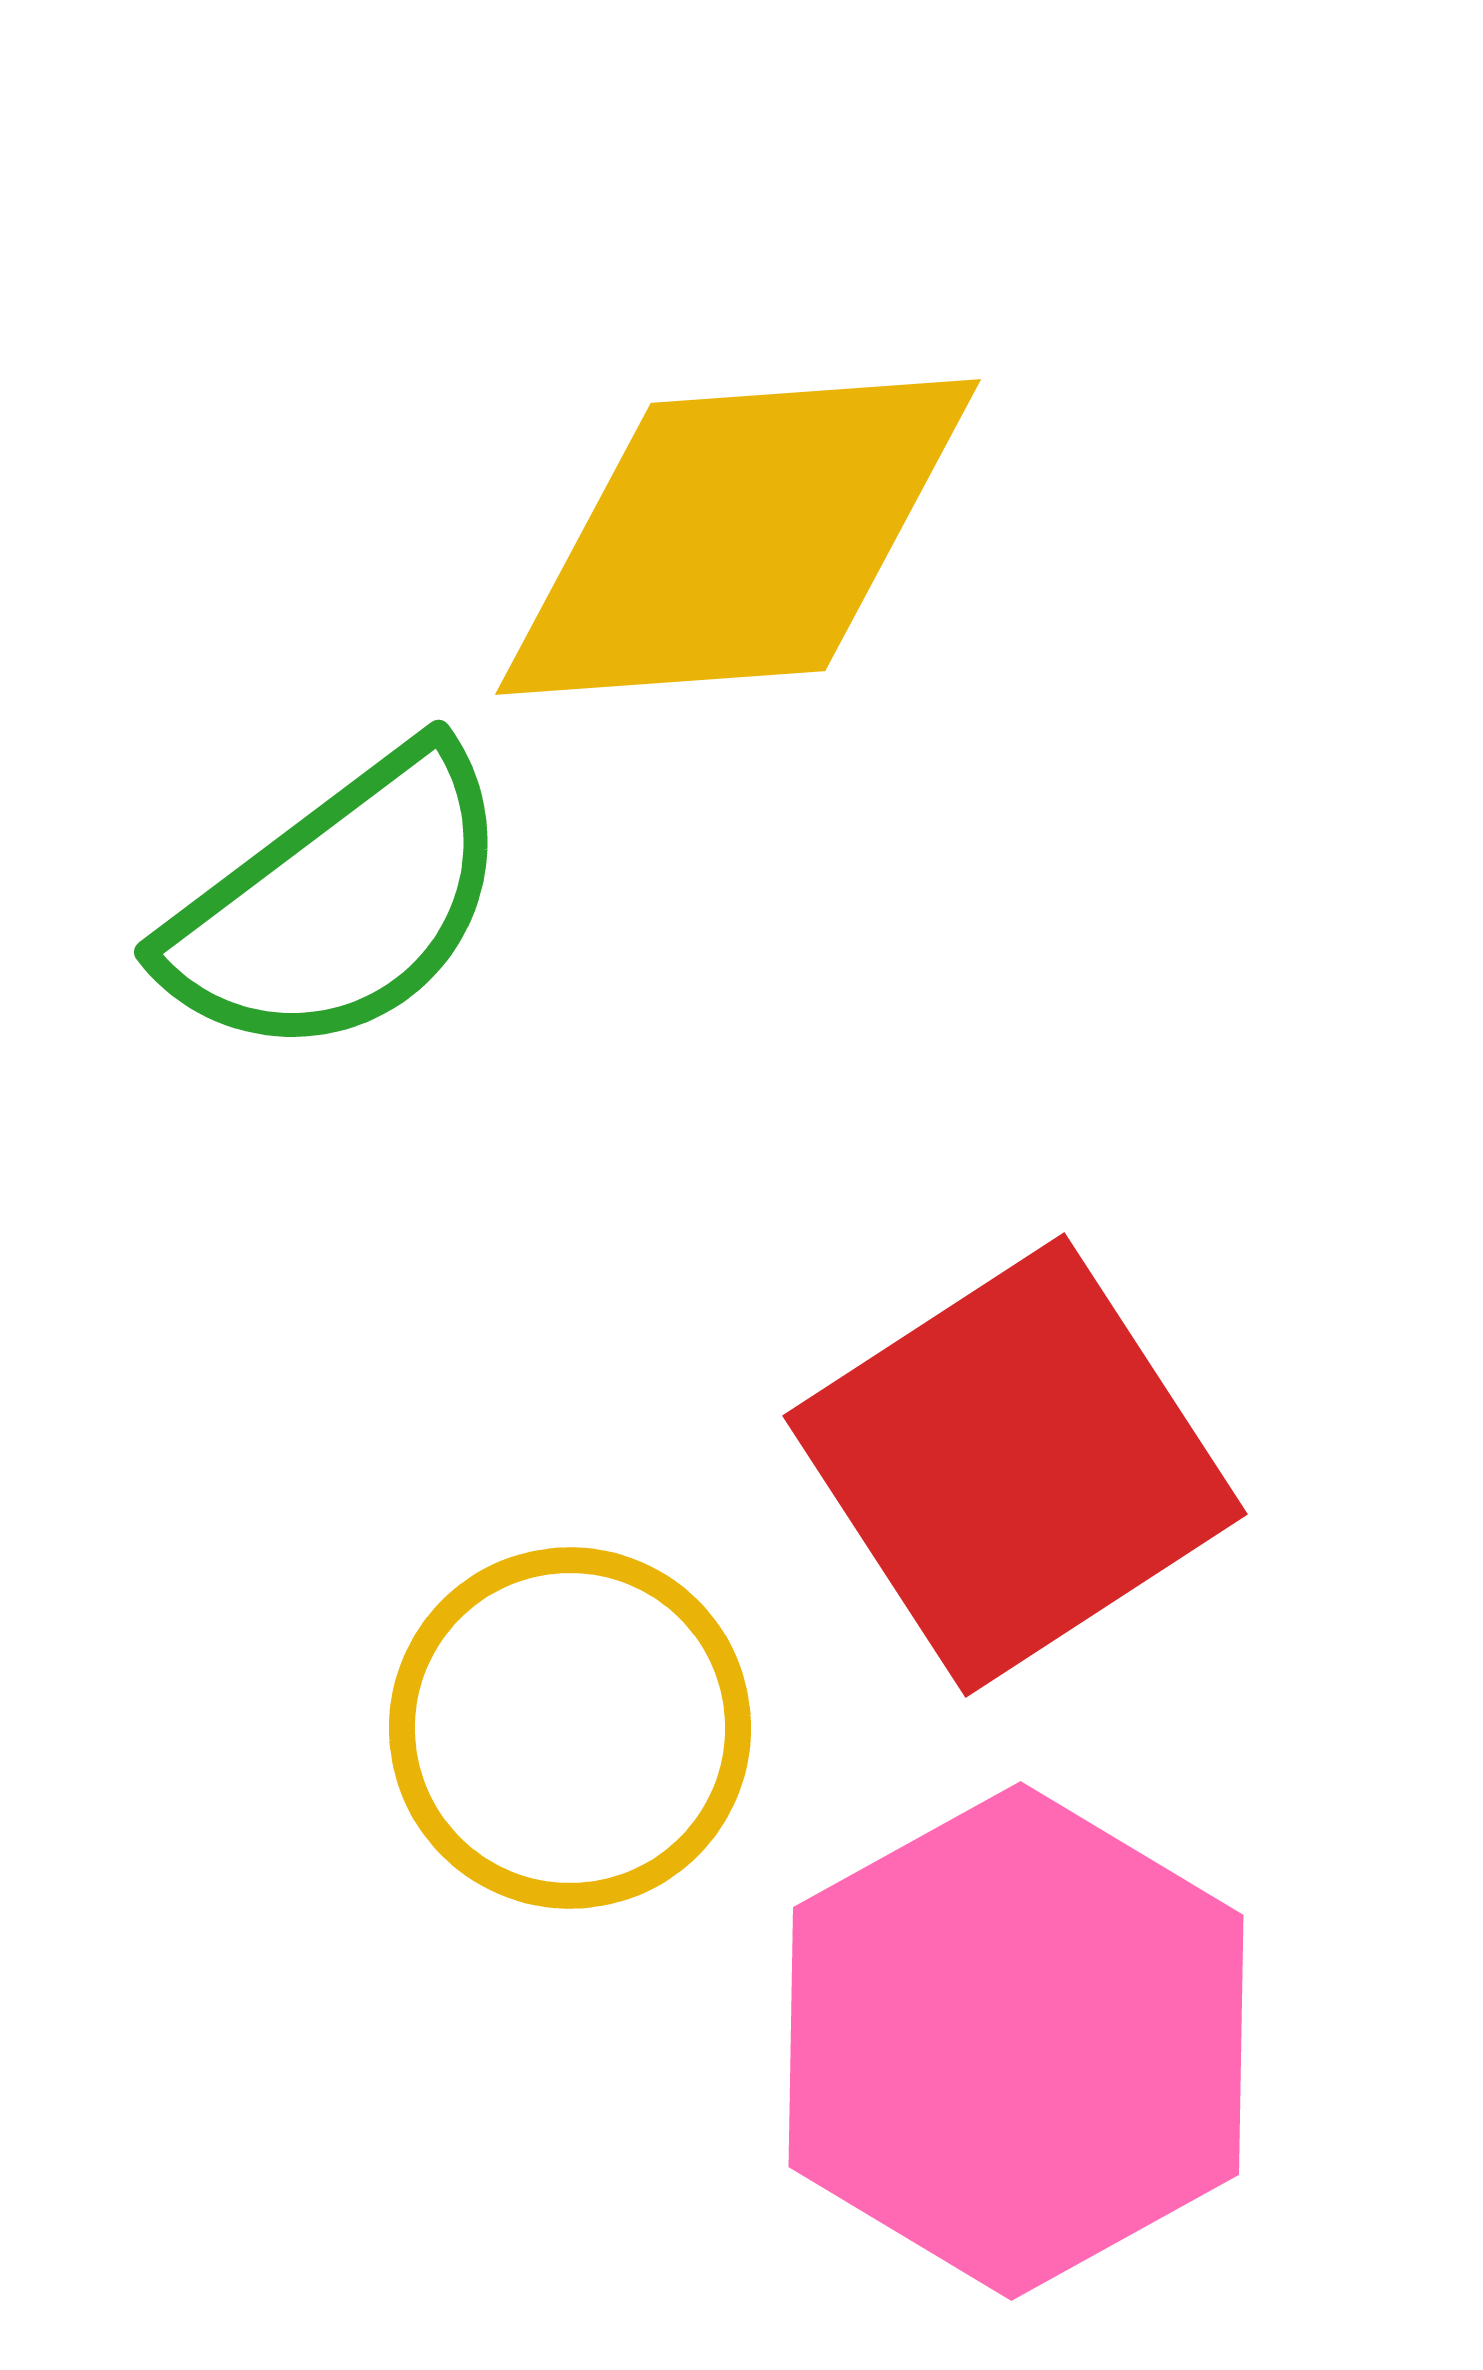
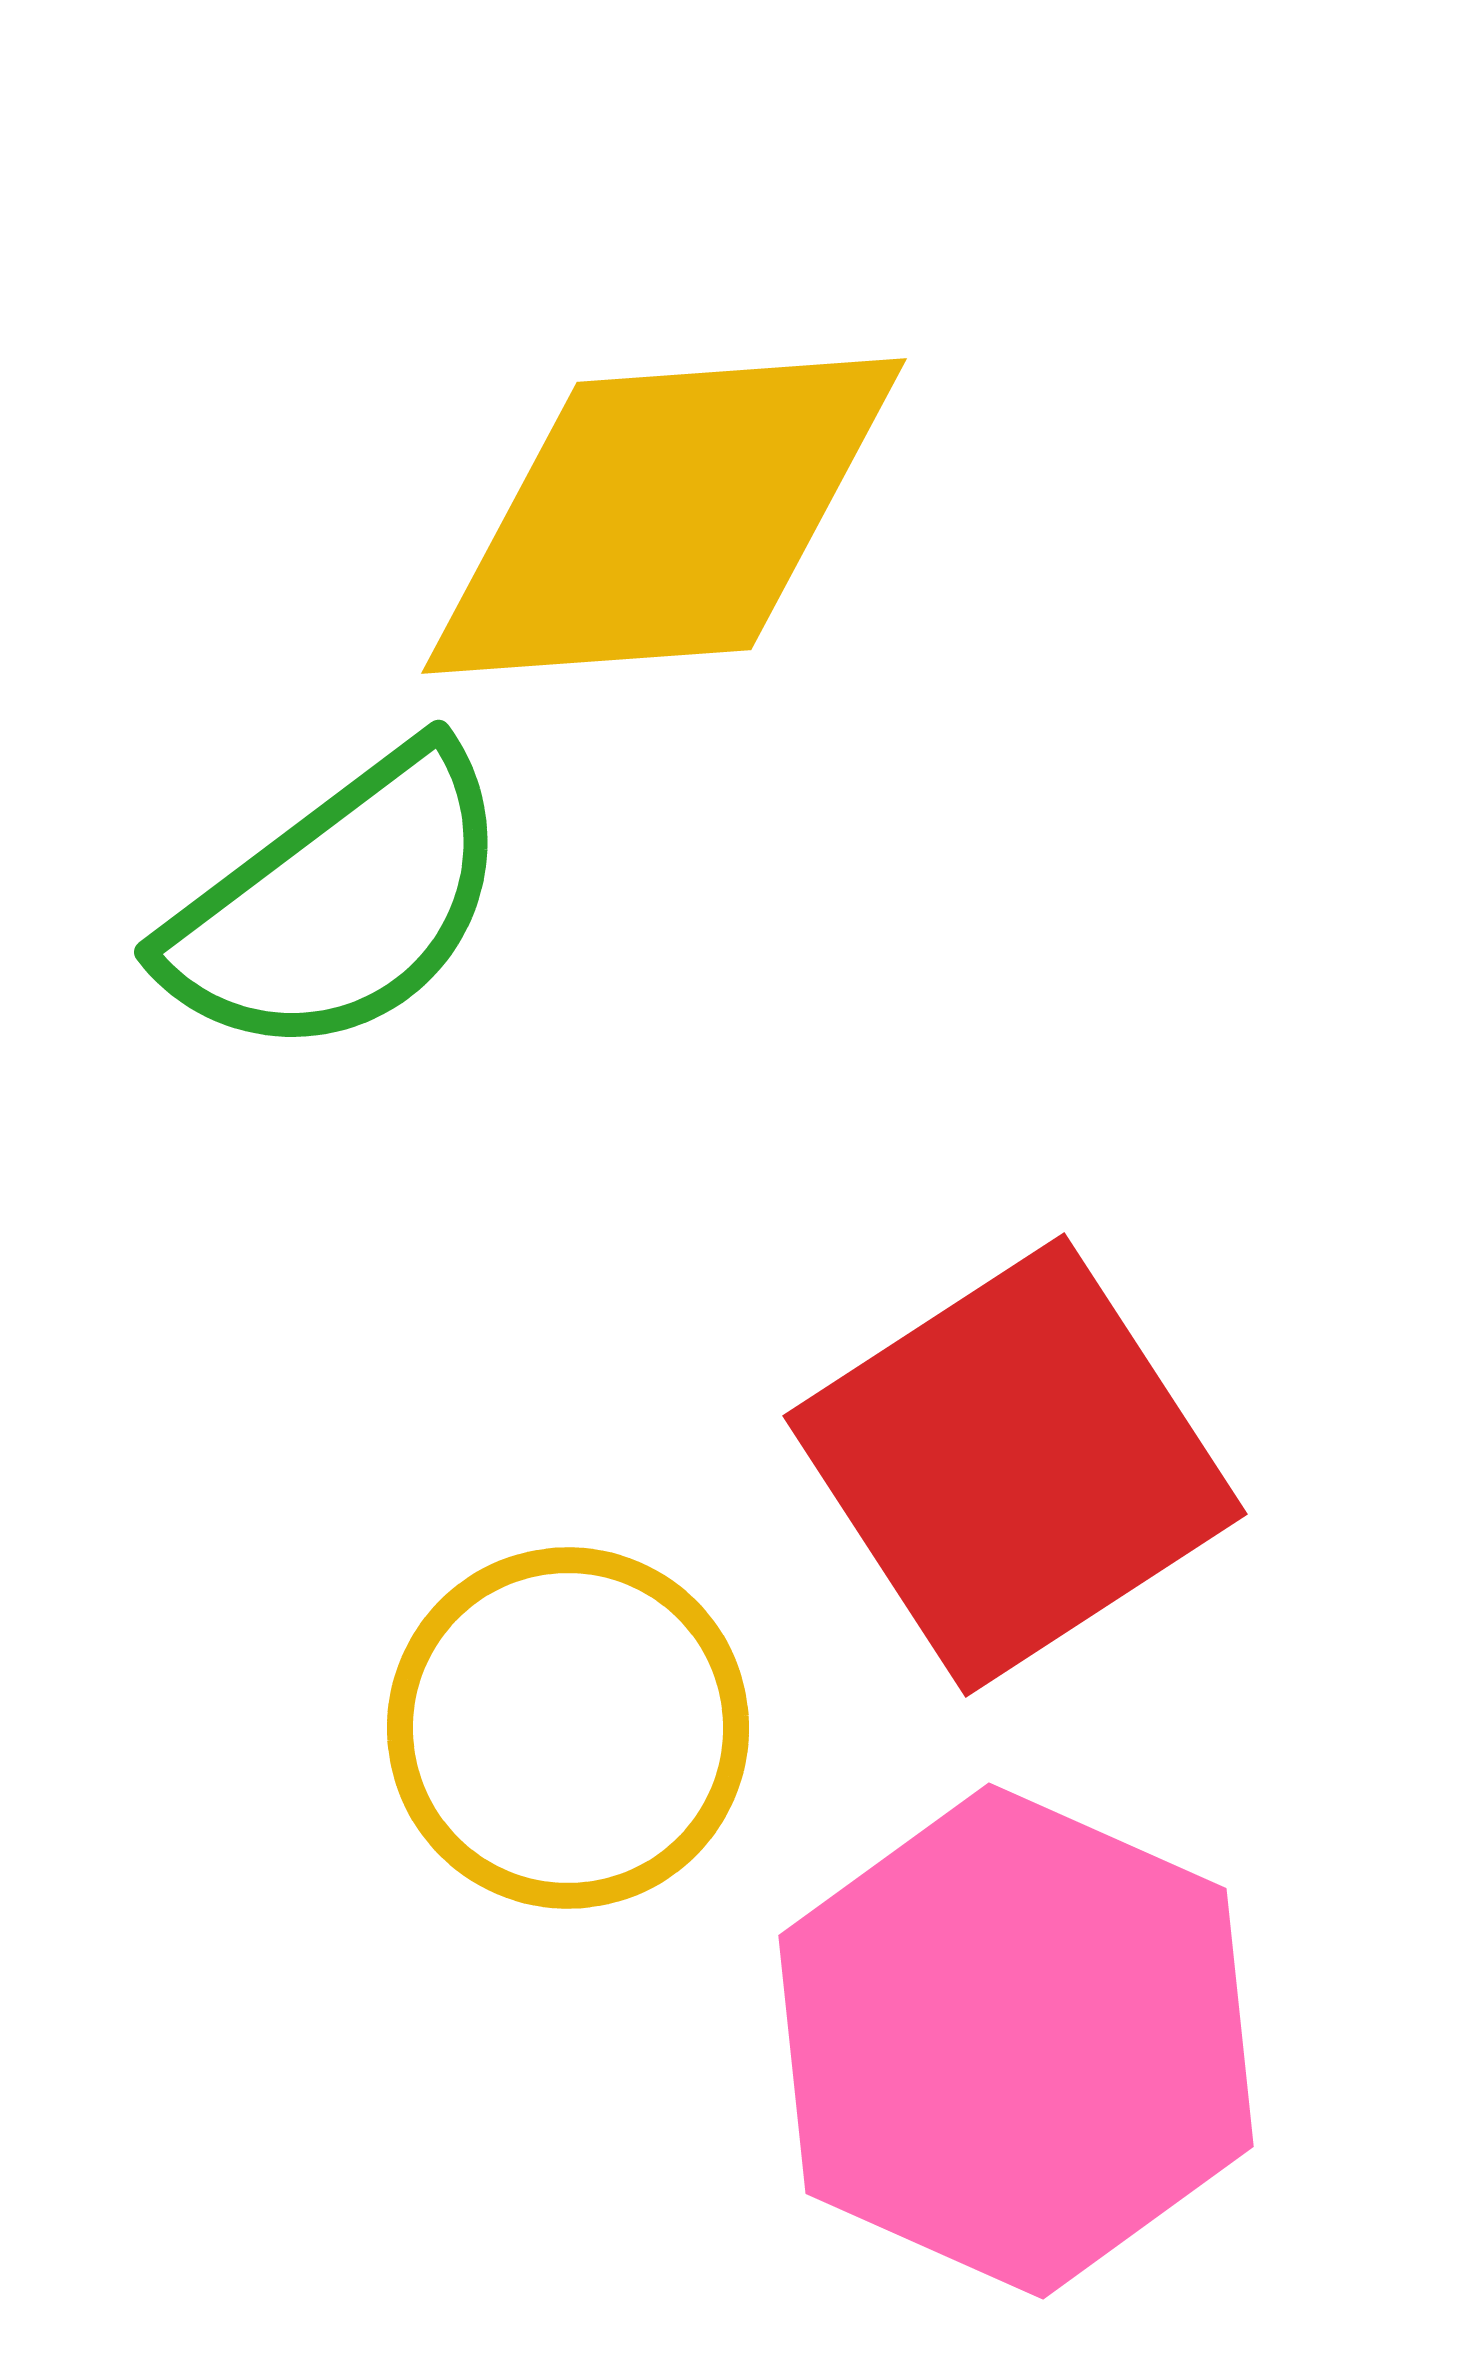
yellow diamond: moved 74 px left, 21 px up
yellow circle: moved 2 px left
pink hexagon: rotated 7 degrees counterclockwise
